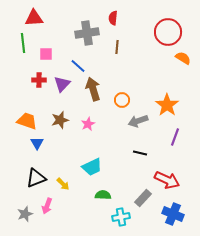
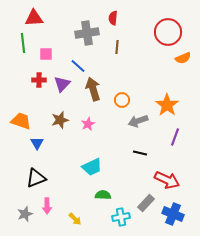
orange semicircle: rotated 126 degrees clockwise
orange trapezoid: moved 6 px left
yellow arrow: moved 12 px right, 35 px down
gray rectangle: moved 3 px right, 5 px down
pink arrow: rotated 21 degrees counterclockwise
